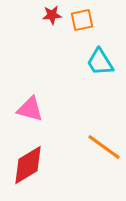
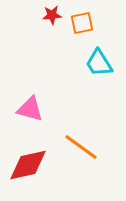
orange square: moved 3 px down
cyan trapezoid: moved 1 px left, 1 px down
orange line: moved 23 px left
red diamond: rotated 18 degrees clockwise
